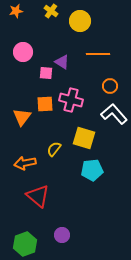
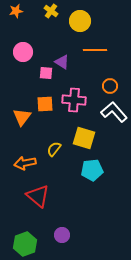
orange line: moved 3 px left, 4 px up
pink cross: moved 3 px right; rotated 10 degrees counterclockwise
white L-shape: moved 2 px up
